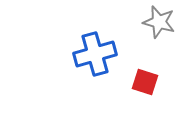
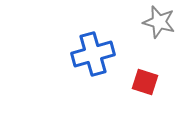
blue cross: moved 2 px left
